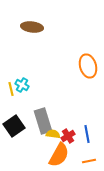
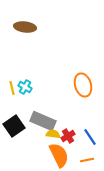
brown ellipse: moved 7 px left
orange ellipse: moved 5 px left, 19 px down
cyan cross: moved 3 px right, 2 px down
yellow line: moved 1 px right, 1 px up
gray rectangle: rotated 50 degrees counterclockwise
blue line: moved 3 px right, 3 px down; rotated 24 degrees counterclockwise
orange semicircle: rotated 55 degrees counterclockwise
orange line: moved 2 px left, 1 px up
